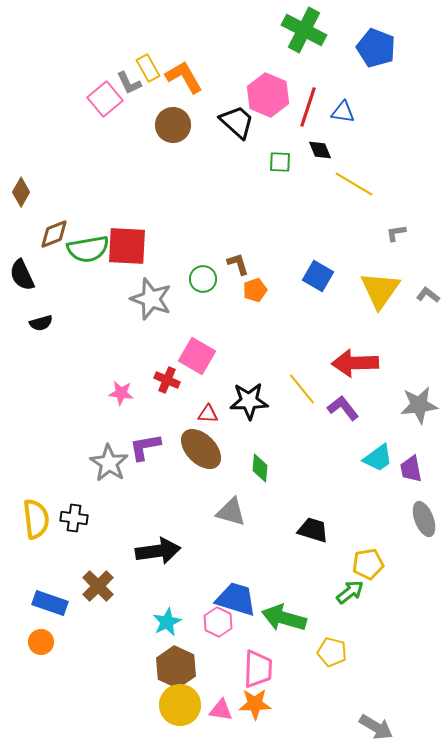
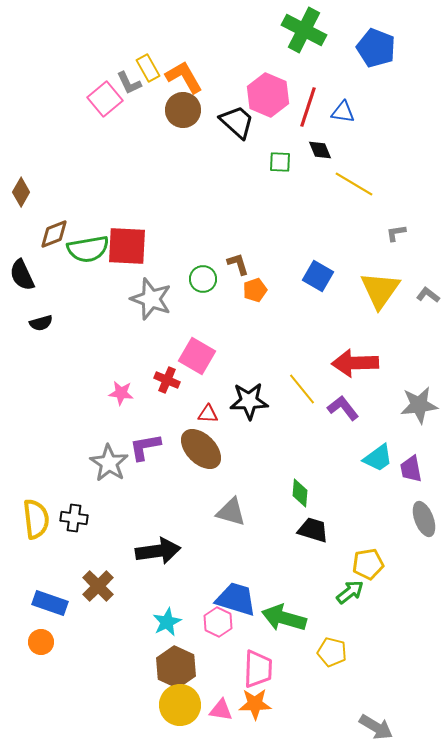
brown circle at (173, 125): moved 10 px right, 15 px up
green diamond at (260, 468): moved 40 px right, 25 px down
